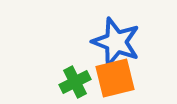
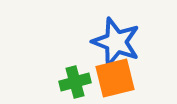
green cross: rotated 12 degrees clockwise
